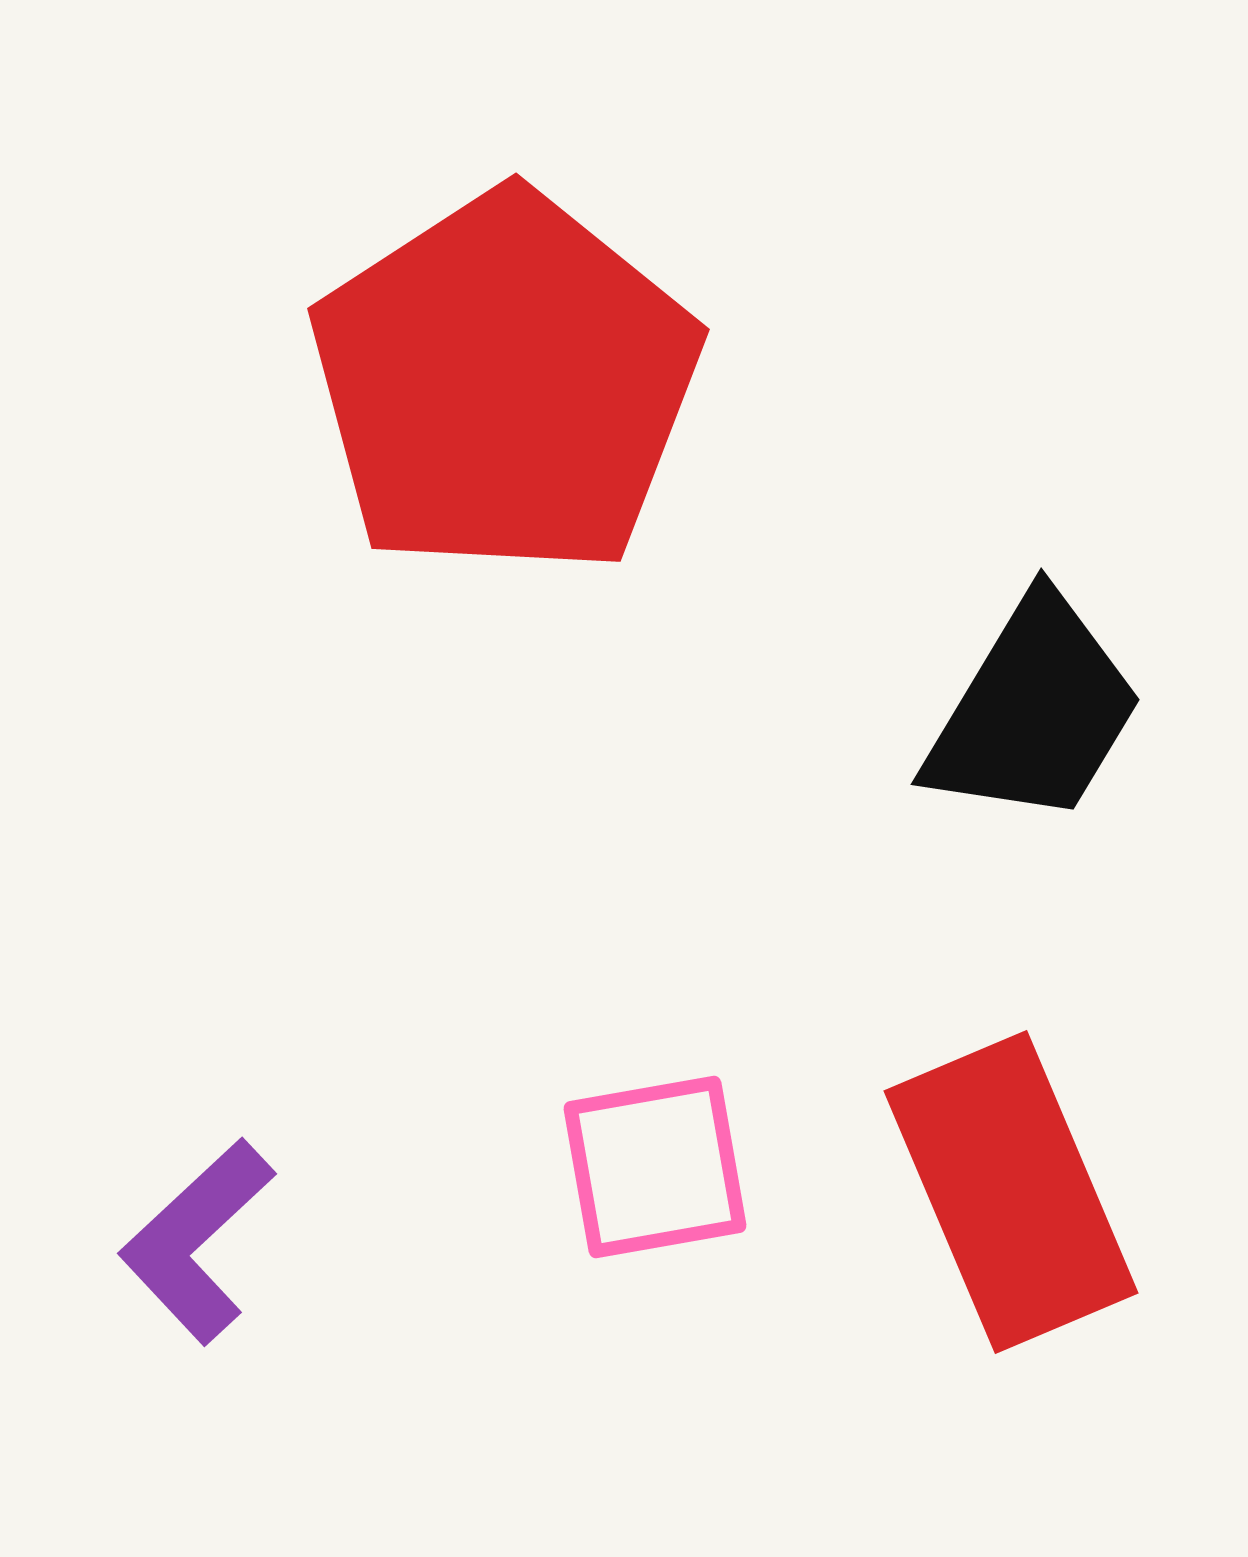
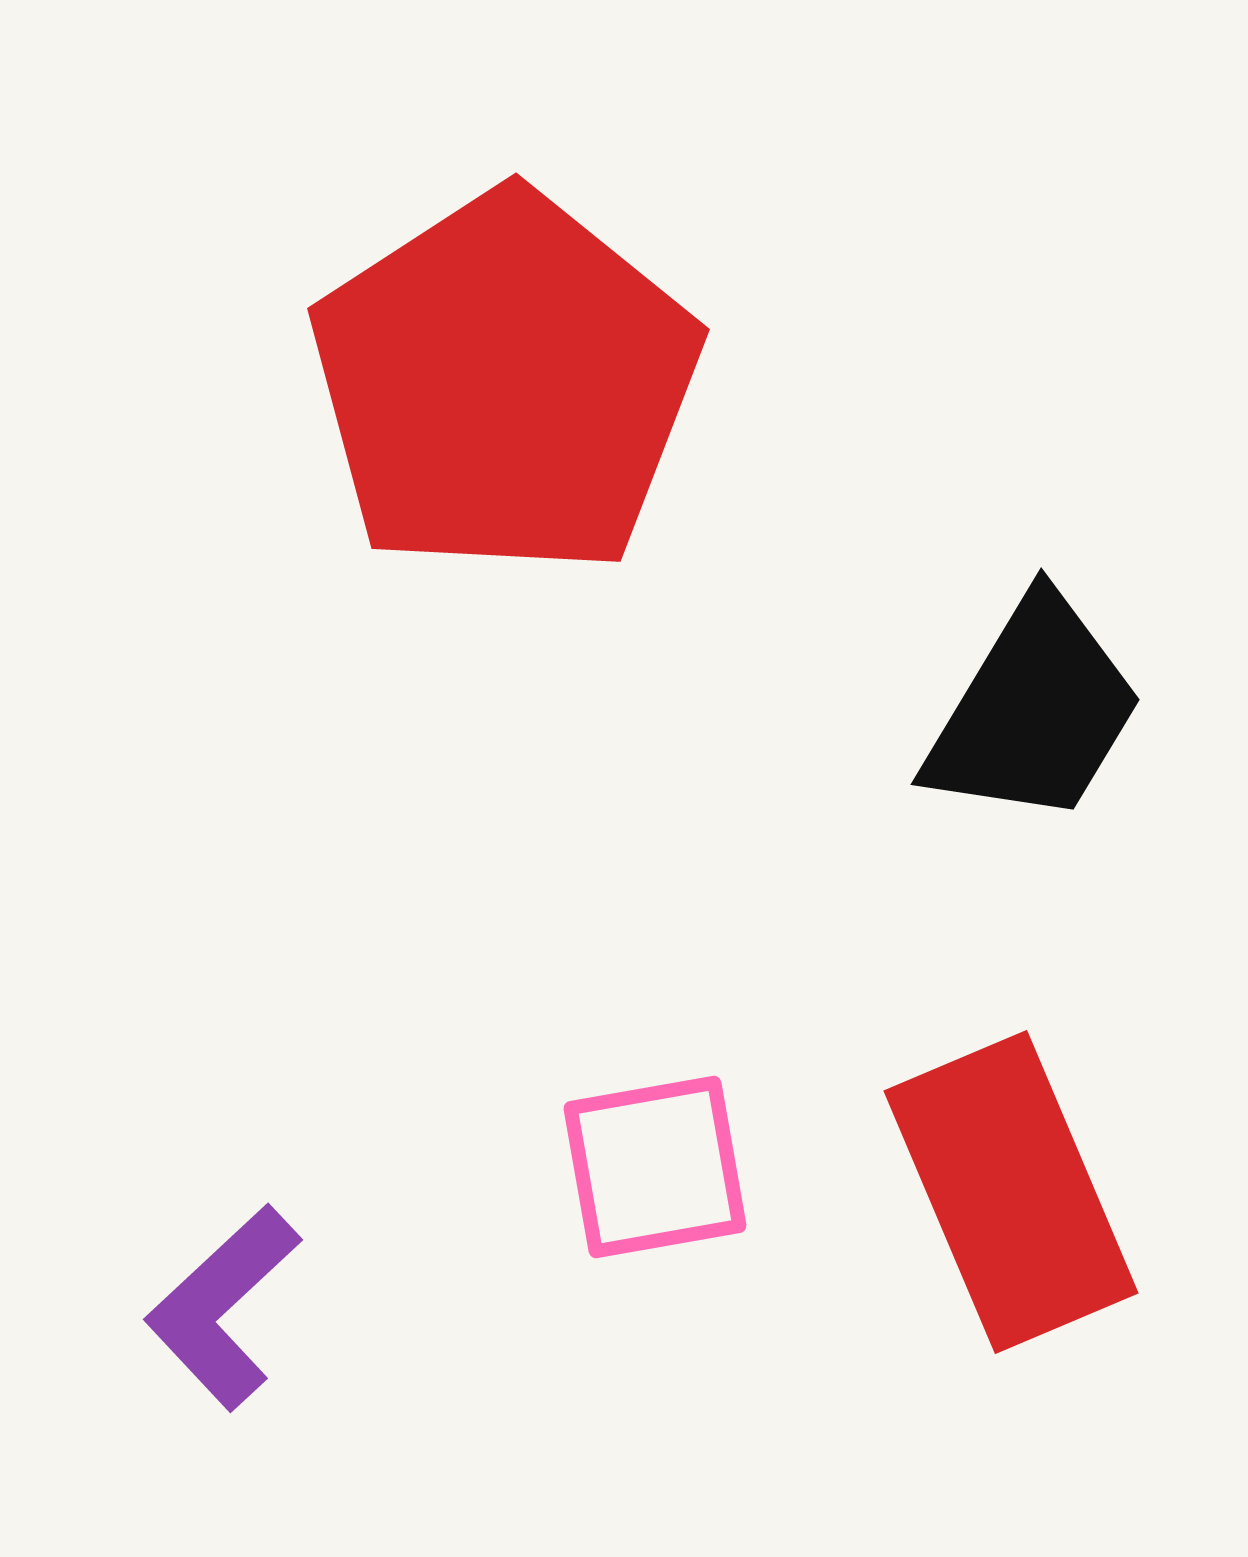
purple L-shape: moved 26 px right, 66 px down
